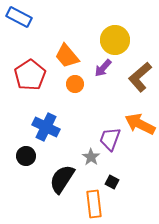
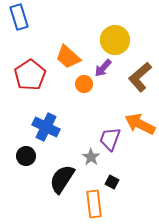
blue rectangle: rotated 45 degrees clockwise
orange trapezoid: moved 1 px right, 1 px down; rotated 8 degrees counterclockwise
orange circle: moved 9 px right
